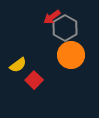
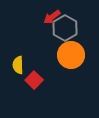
yellow semicircle: rotated 126 degrees clockwise
